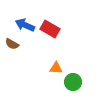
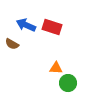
blue arrow: moved 1 px right
red rectangle: moved 2 px right, 2 px up; rotated 12 degrees counterclockwise
green circle: moved 5 px left, 1 px down
